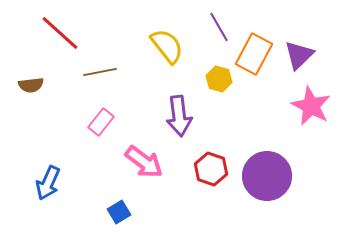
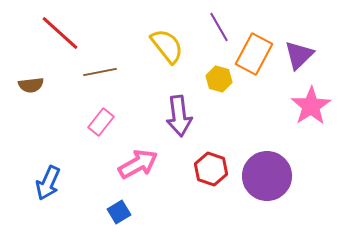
pink star: rotated 12 degrees clockwise
pink arrow: moved 6 px left, 2 px down; rotated 66 degrees counterclockwise
